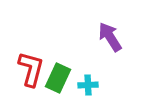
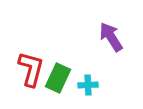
purple arrow: moved 1 px right
